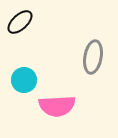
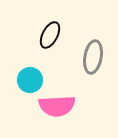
black ellipse: moved 30 px right, 13 px down; rotated 20 degrees counterclockwise
cyan circle: moved 6 px right
